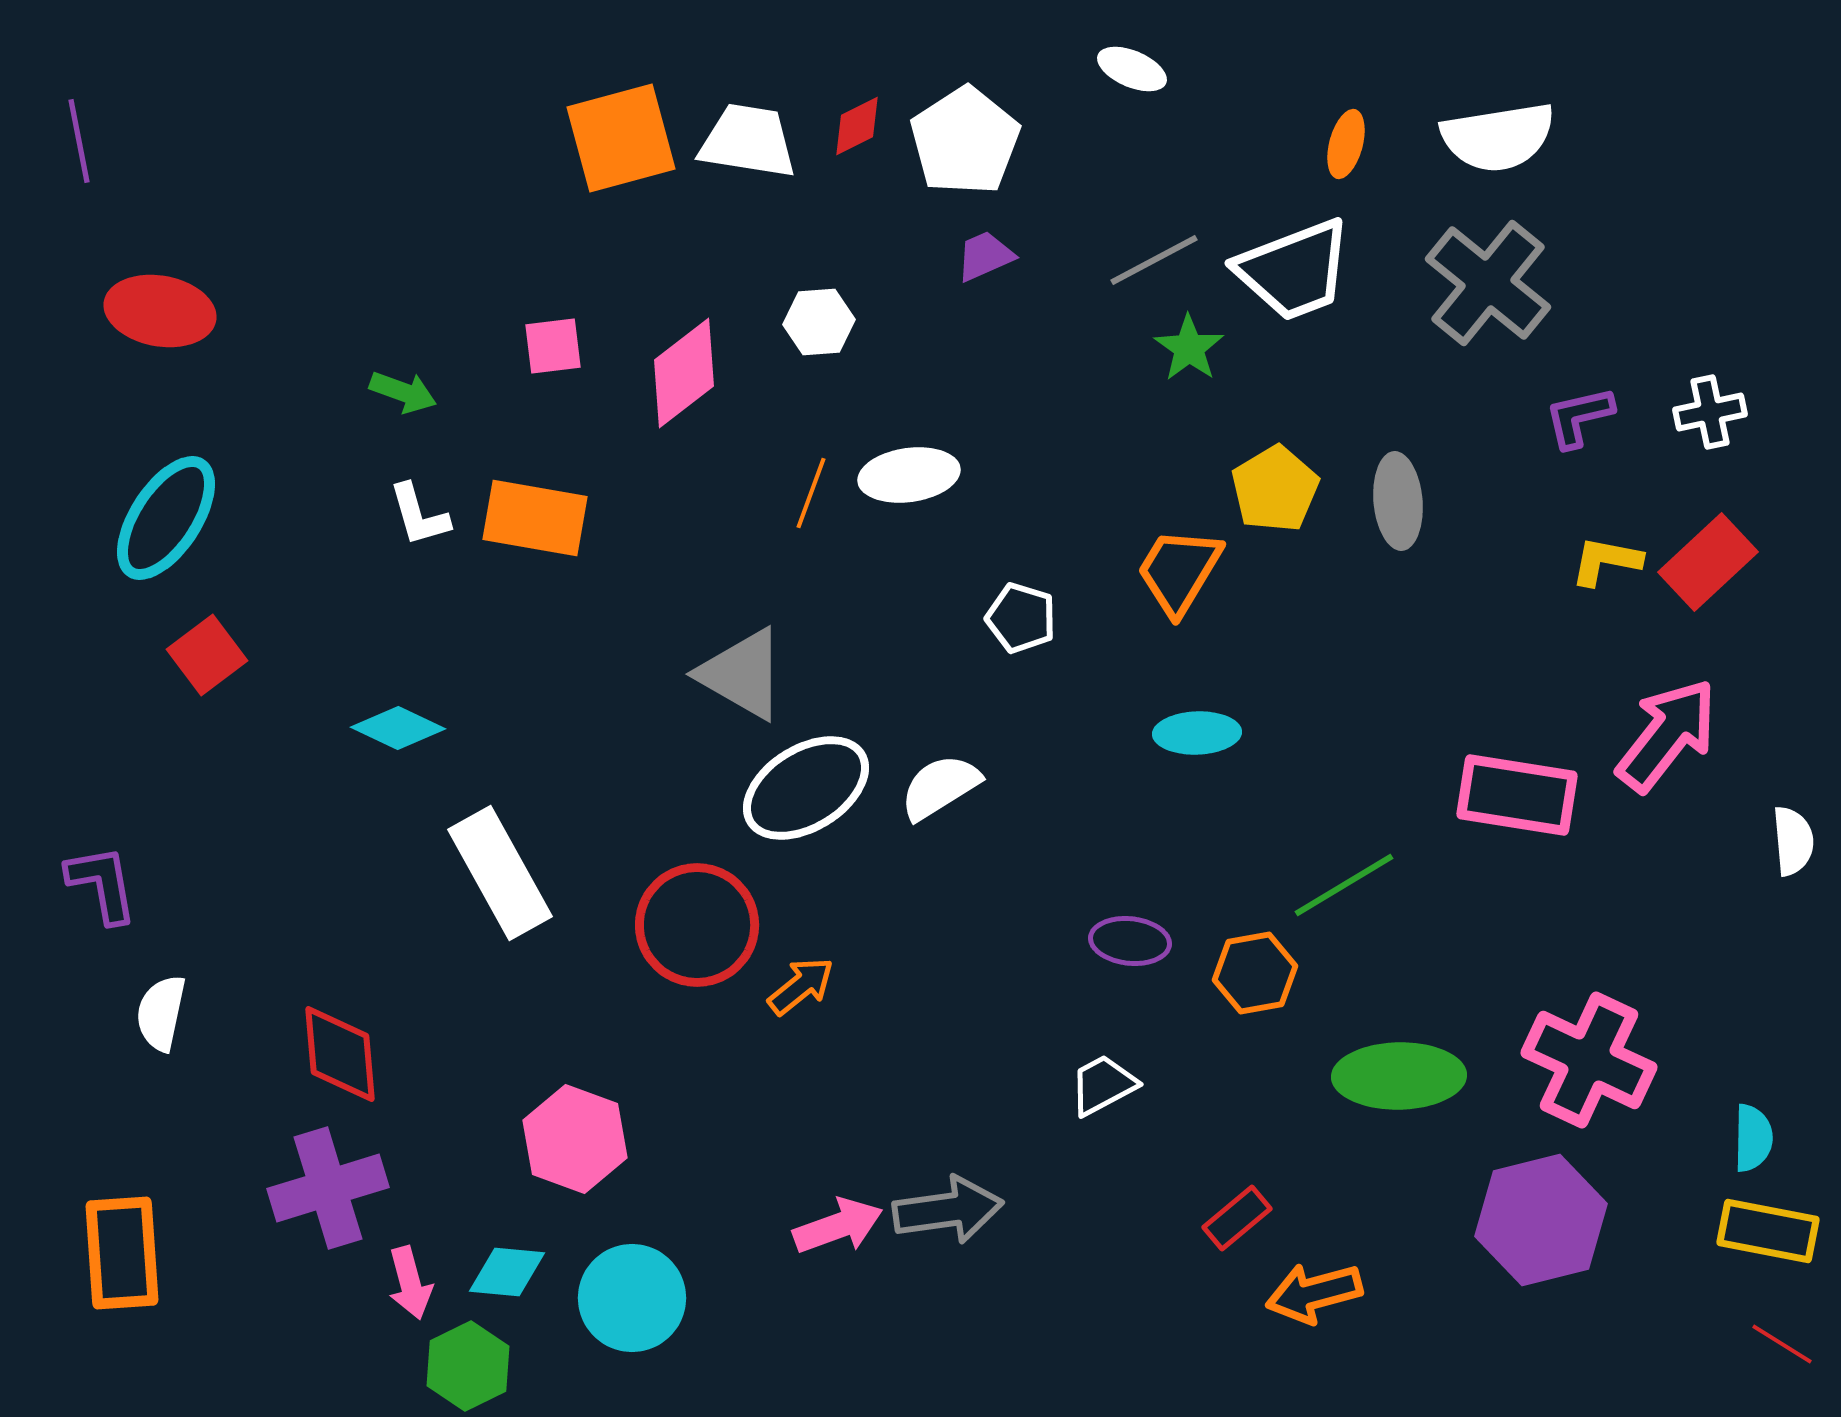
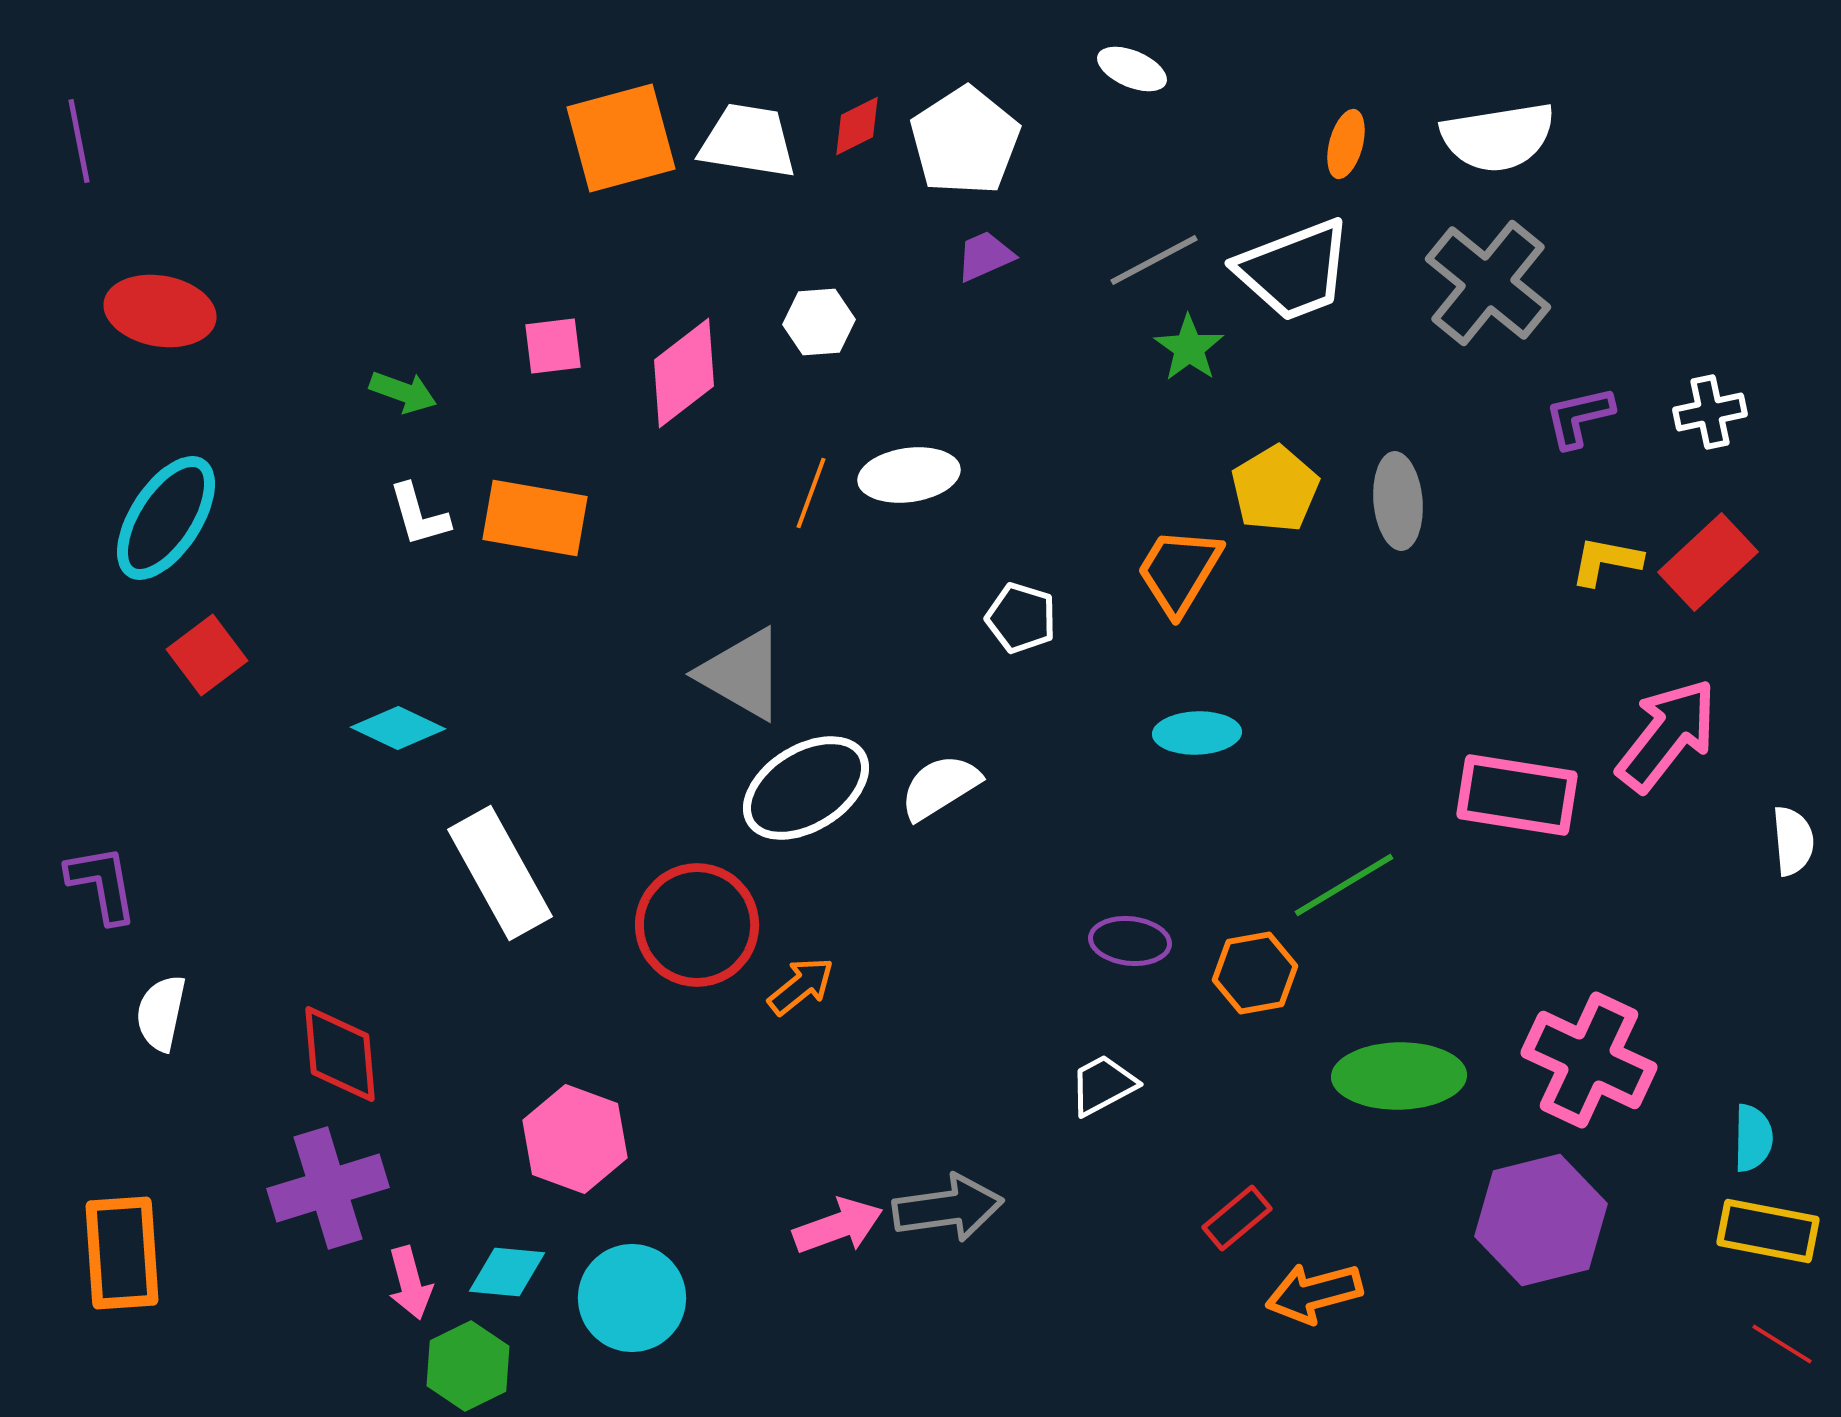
gray arrow at (948, 1210): moved 2 px up
